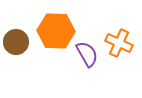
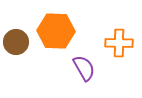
orange cross: rotated 24 degrees counterclockwise
purple semicircle: moved 3 px left, 14 px down
